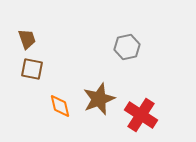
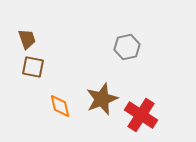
brown square: moved 1 px right, 2 px up
brown star: moved 3 px right
